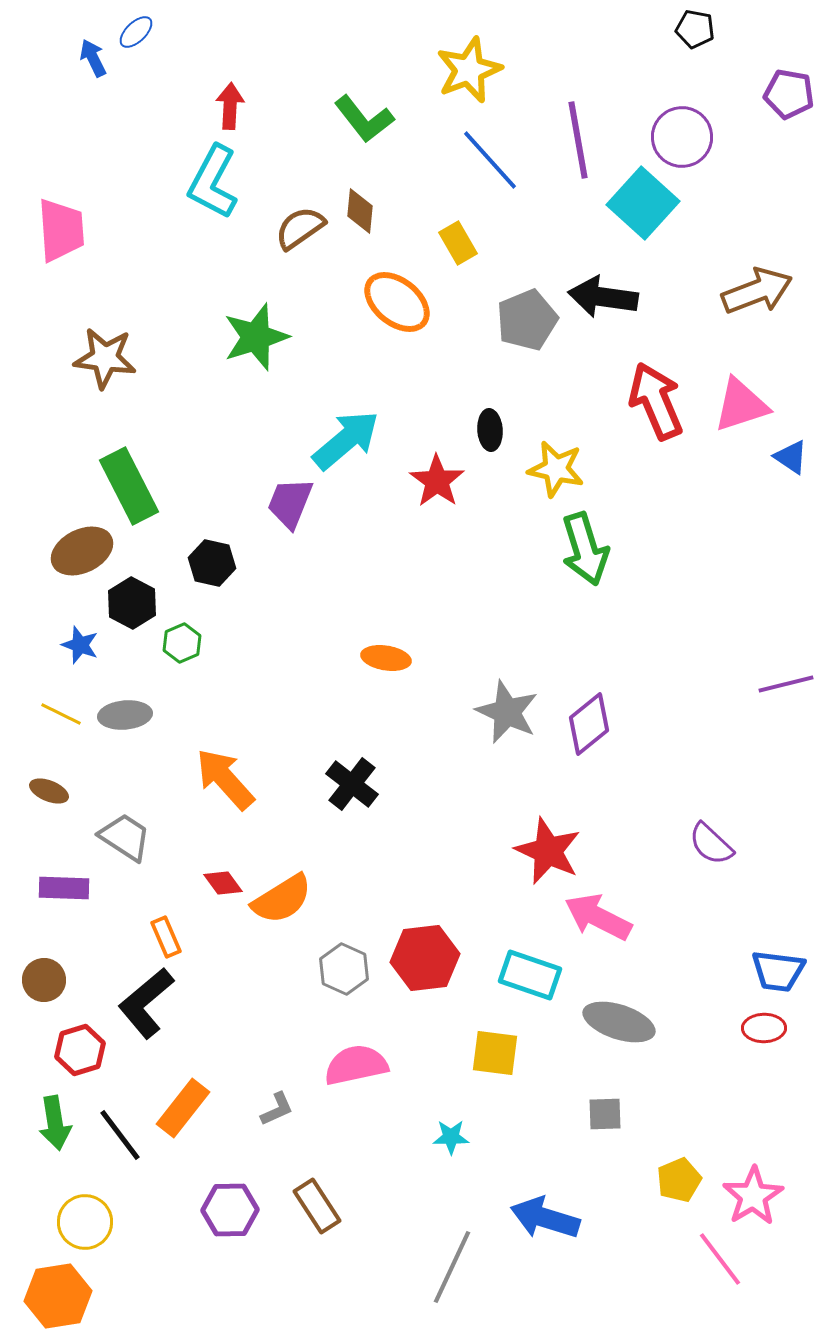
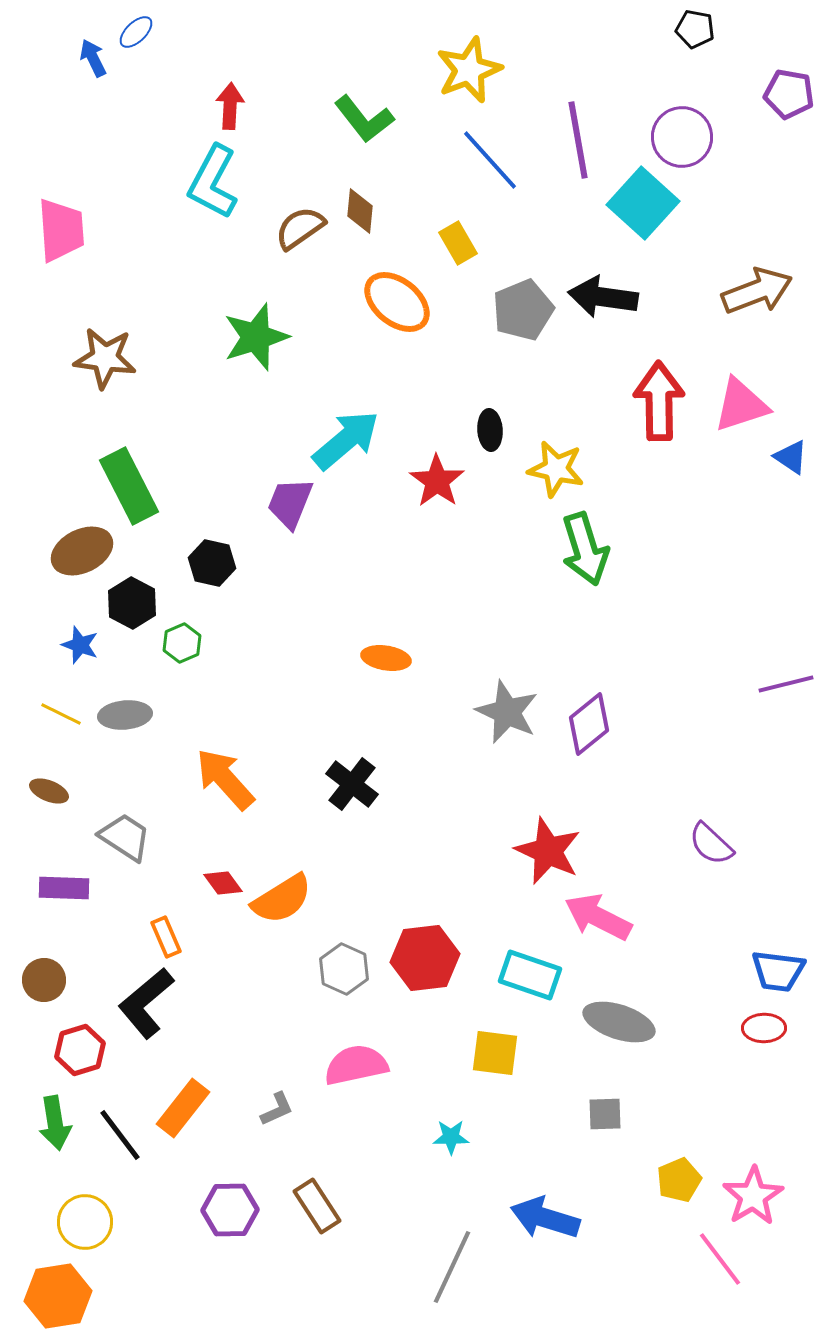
gray pentagon at (527, 320): moved 4 px left, 10 px up
red arrow at (656, 401): moved 3 px right; rotated 22 degrees clockwise
